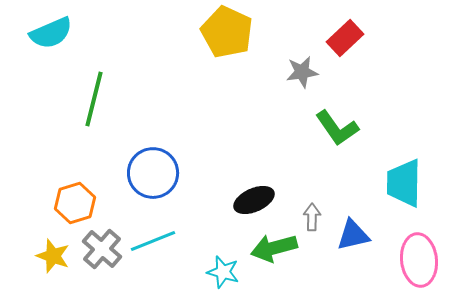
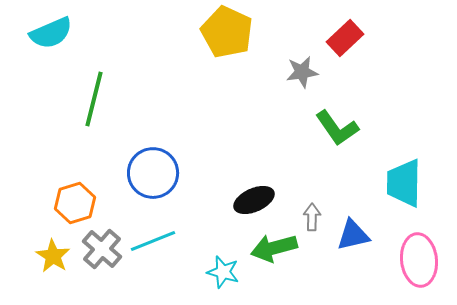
yellow star: rotated 12 degrees clockwise
